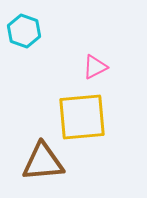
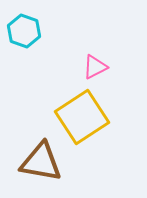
yellow square: rotated 28 degrees counterclockwise
brown triangle: moved 2 px left; rotated 15 degrees clockwise
